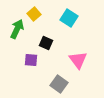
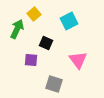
cyan square: moved 3 px down; rotated 30 degrees clockwise
gray square: moved 5 px left; rotated 18 degrees counterclockwise
